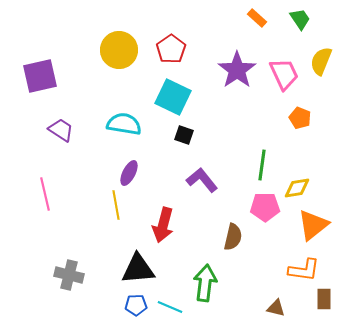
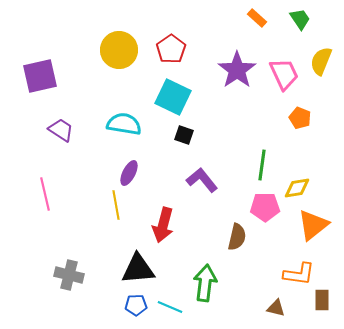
brown semicircle: moved 4 px right
orange L-shape: moved 5 px left, 4 px down
brown rectangle: moved 2 px left, 1 px down
